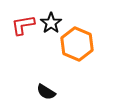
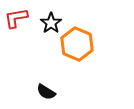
red L-shape: moved 7 px left, 7 px up
